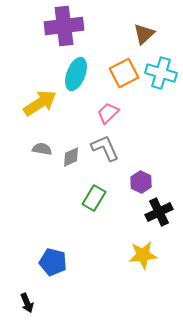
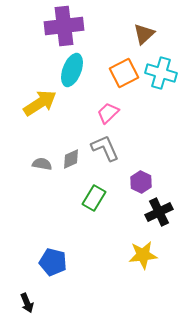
cyan ellipse: moved 4 px left, 4 px up
gray semicircle: moved 15 px down
gray diamond: moved 2 px down
